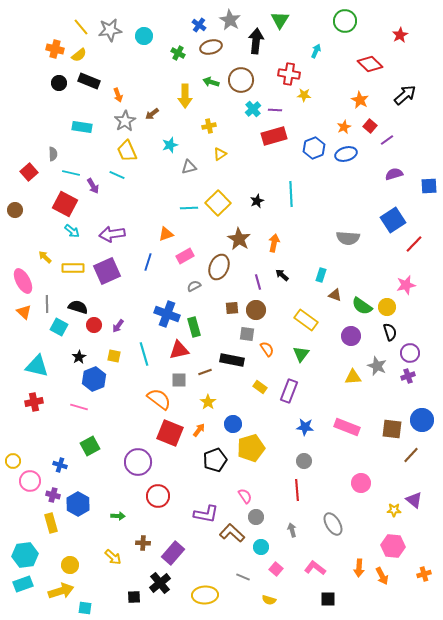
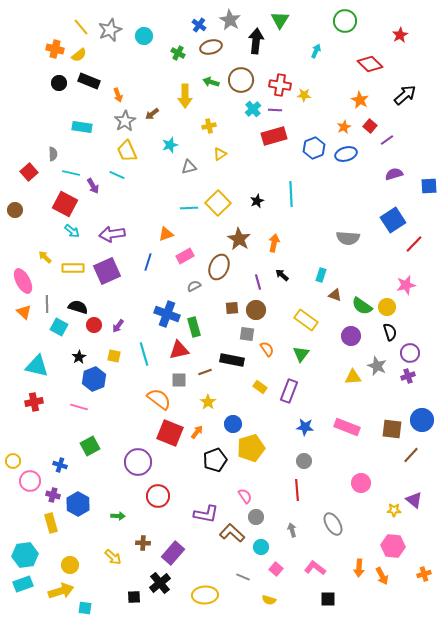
gray star at (110, 30): rotated 15 degrees counterclockwise
red cross at (289, 74): moved 9 px left, 11 px down
orange arrow at (199, 430): moved 2 px left, 2 px down
